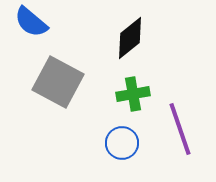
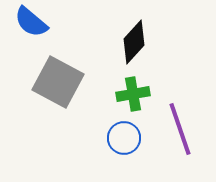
black diamond: moved 4 px right, 4 px down; rotated 9 degrees counterclockwise
blue circle: moved 2 px right, 5 px up
